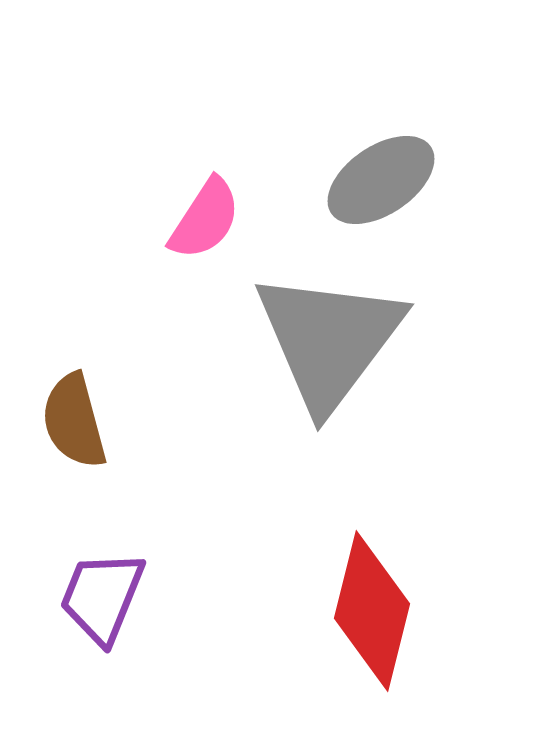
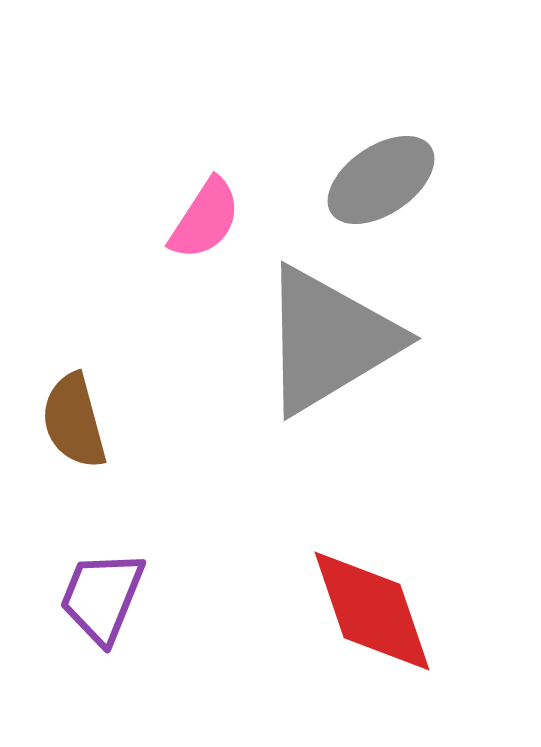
gray triangle: rotated 22 degrees clockwise
red diamond: rotated 33 degrees counterclockwise
